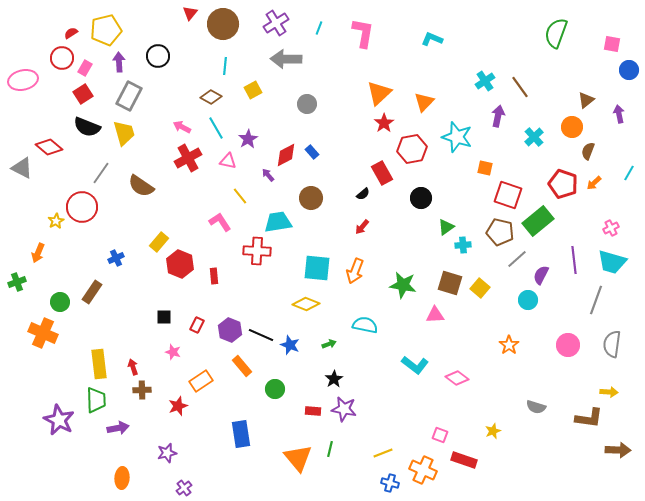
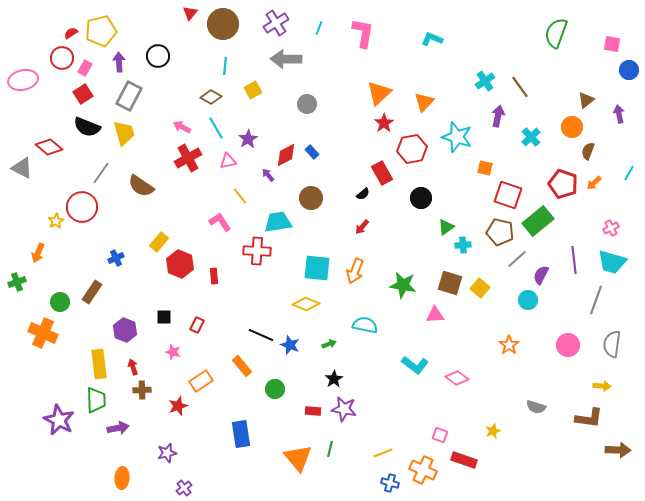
yellow pentagon at (106, 30): moved 5 px left, 1 px down
cyan cross at (534, 137): moved 3 px left
pink triangle at (228, 161): rotated 24 degrees counterclockwise
purple hexagon at (230, 330): moved 105 px left
yellow arrow at (609, 392): moved 7 px left, 6 px up
